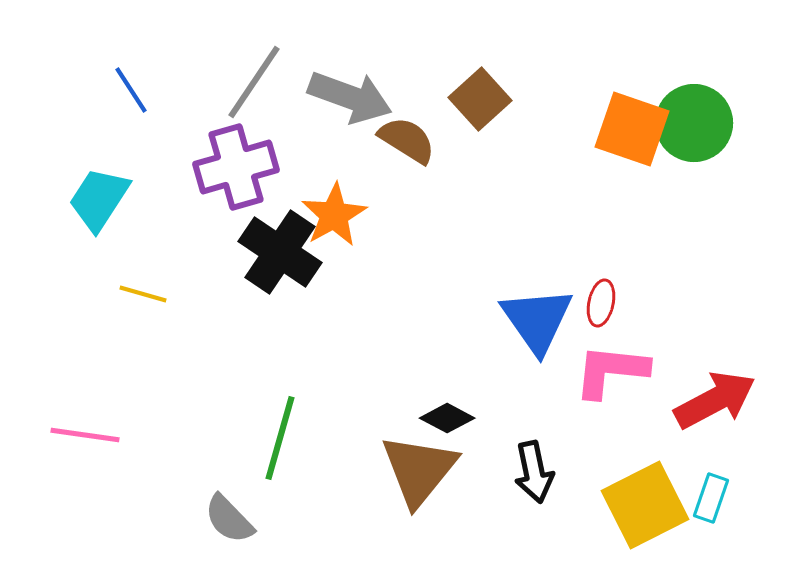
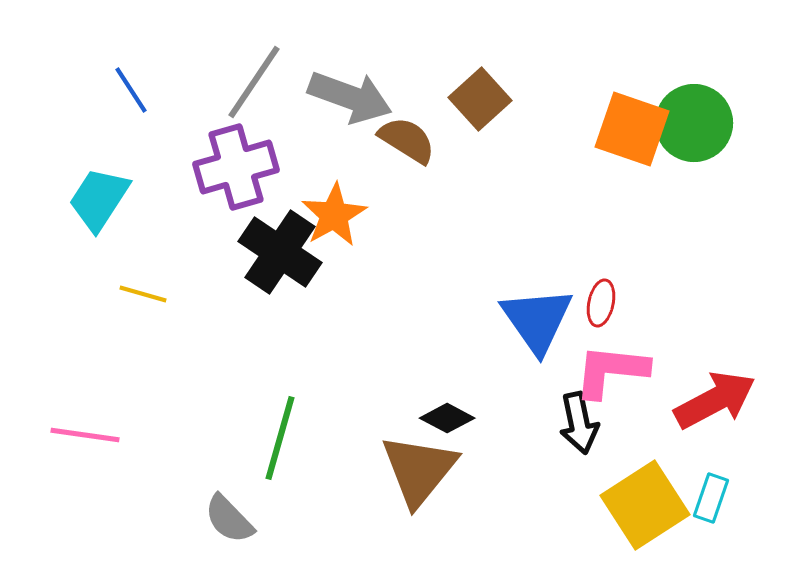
black arrow: moved 45 px right, 49 px up
yellow square: rotated 6 degrees counterclockwise
